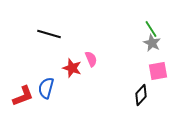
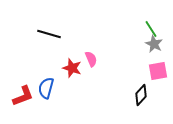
gray star: moved 2 px right, 1 px down
